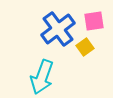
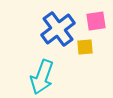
pink square: moved 2 px right
yellow square: rotated 30 degrees clockwise
